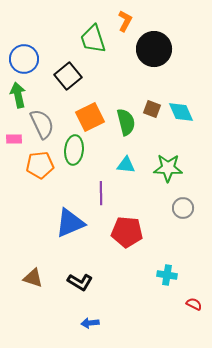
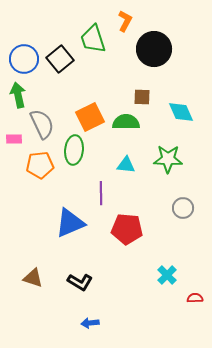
black square: moved 8 px left, 17 px up
brown square: moved 10 px left, 12 px up; rotated 18 degrees counterclockwise
green semicircle: rotated 76 degrees counterclockwise
green star: moved 9 px up
red pentagon: moved 3 px up
cyan cross: rotated 36 degrees clockwise
red semicircle: moved 1 px right, 6 px up; rotated 28 degrees counterclockwise
